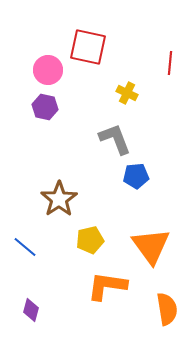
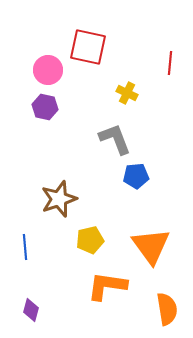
brown star: rotated 15 degrees clockwise
blue line: rotated 45 degrees clockwise
